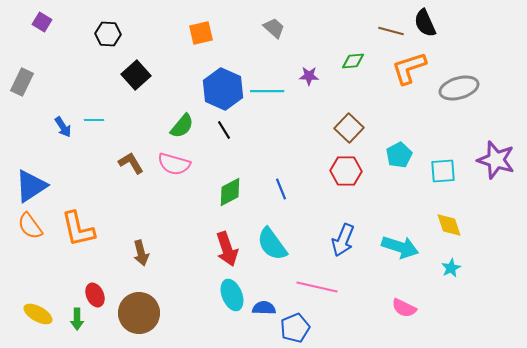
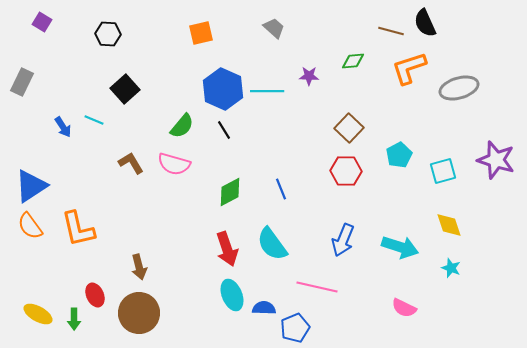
black square at (136, 75): moved 11 px left, 14 px down
cyan line at (94, 120): rotated 24 degrees clockwise
cyan square at (443, 171): rotated 12 degrees counterclockwise
brown arrow at (141, 253): moved 2 px left, 14 px down
cyan star at (451, 268): rotated 24 degrees counterclockwise
green arrow at (77, 319): moved 3 px left
